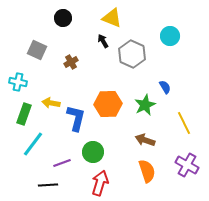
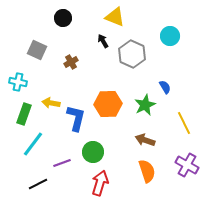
yellow triangle: moved 3 px right, 1 px up
black line: moved 10 px left, 1 px up; rotated 24 degrees counterclockwise
